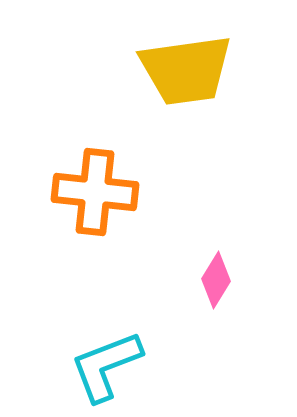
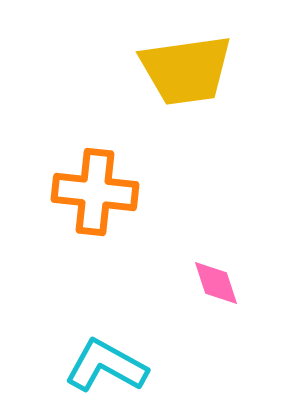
pink diamond: moved 3 px down; rotated 50 degrees counterclockwise
cyan L-shape: rotated 50 degrees clockwise
